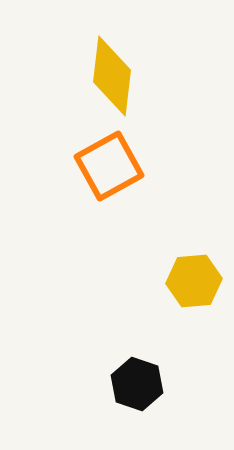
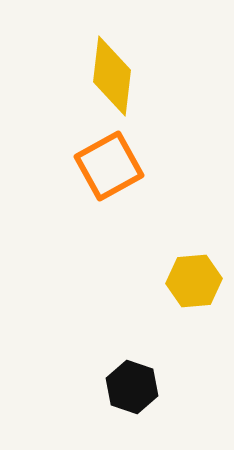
black hexagon: moved 5 px left, 3 px down
